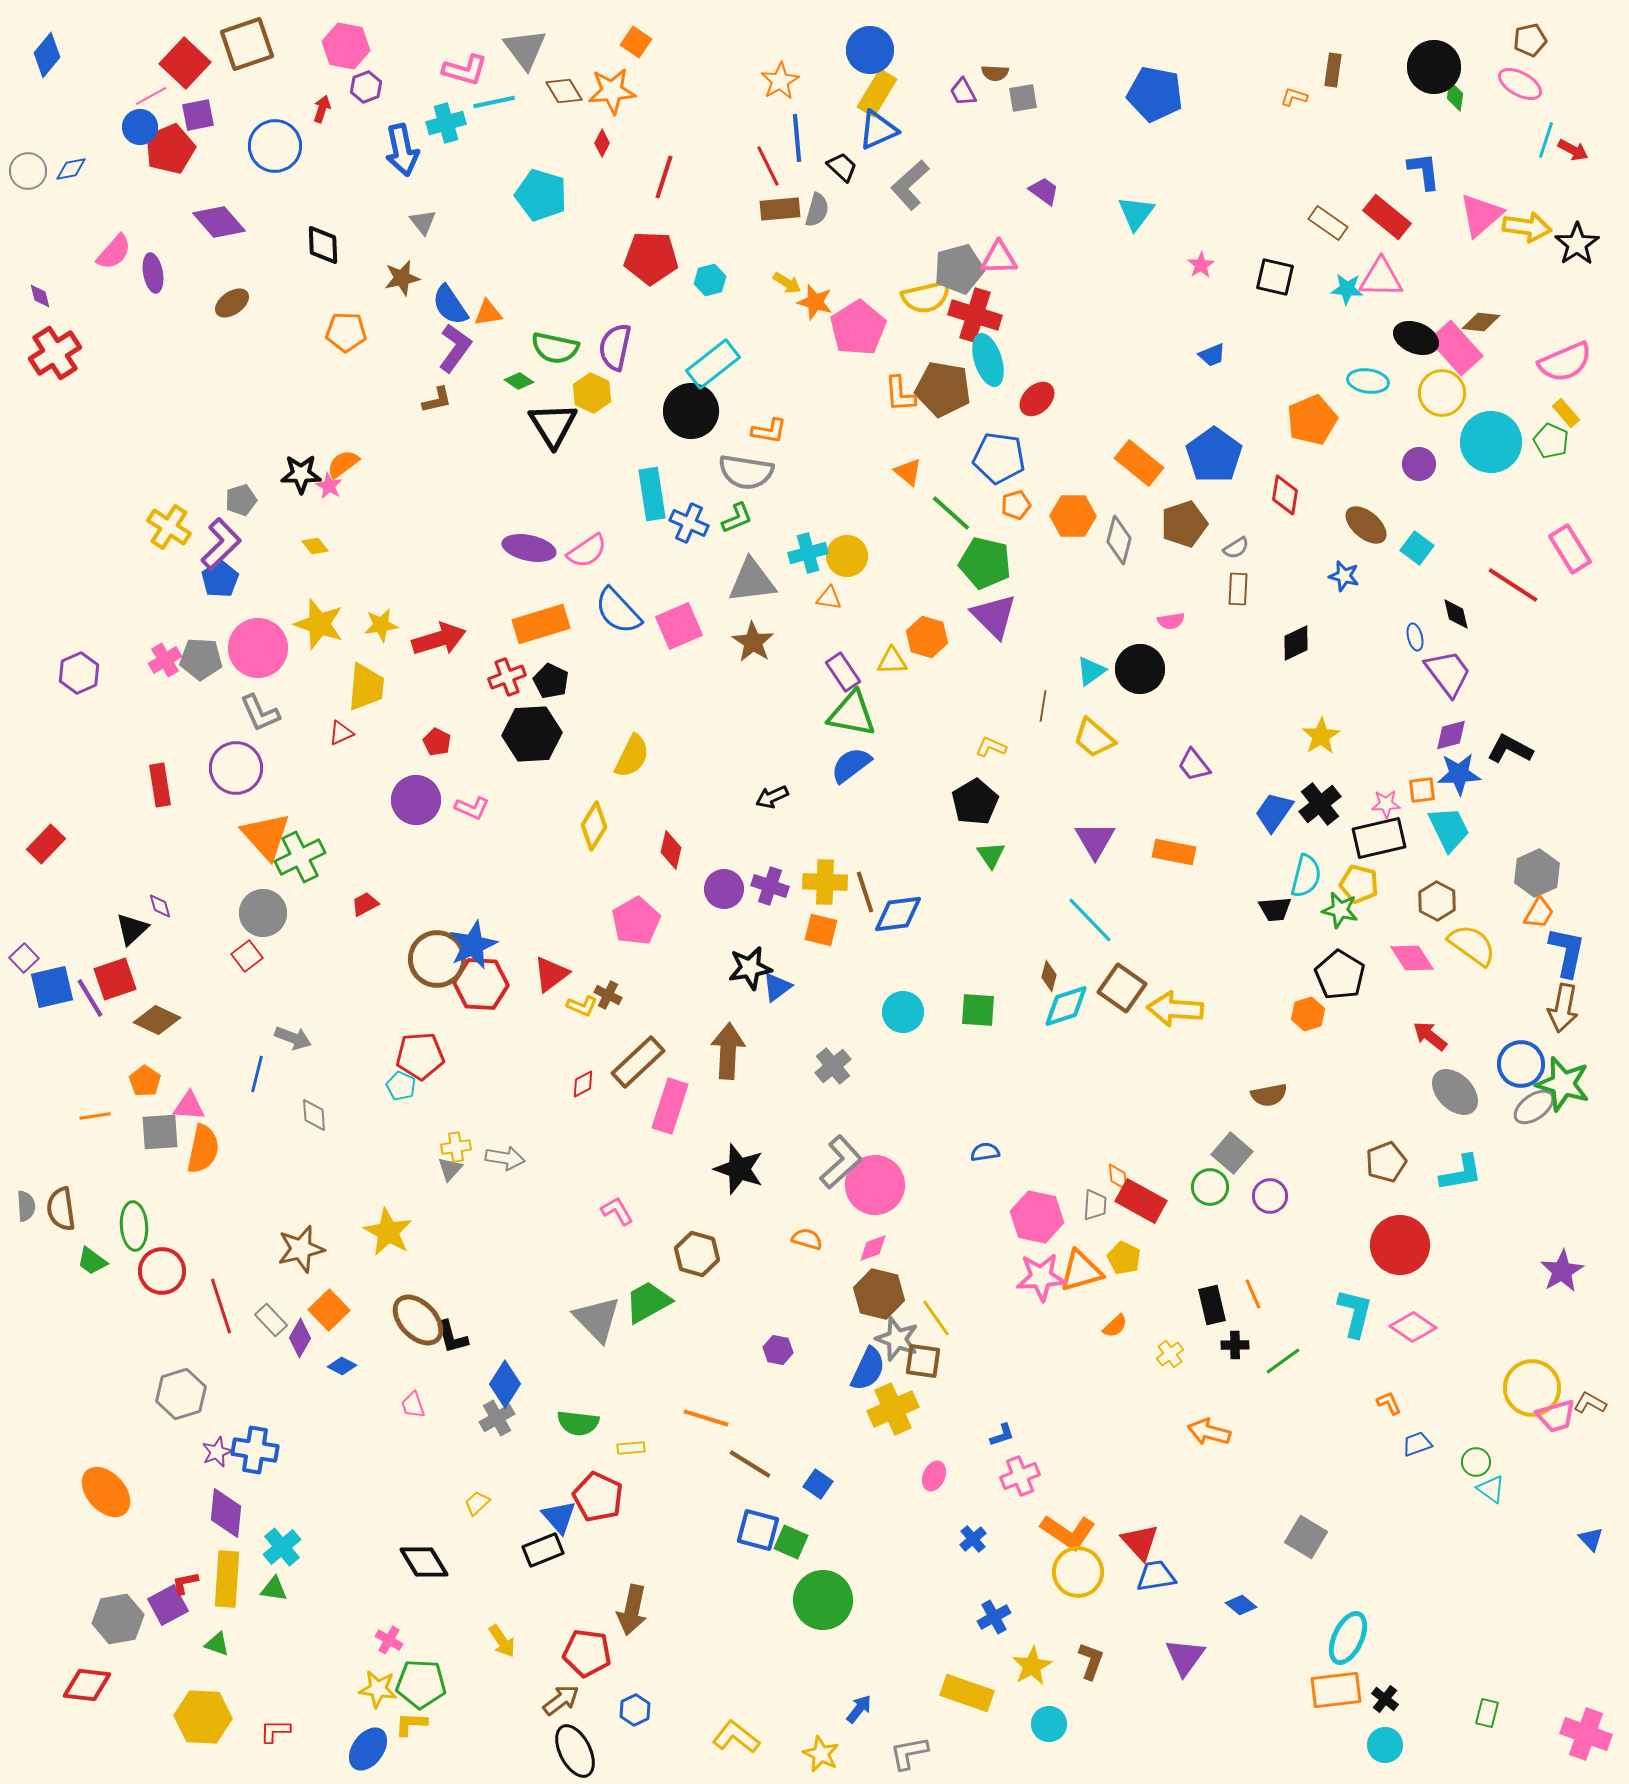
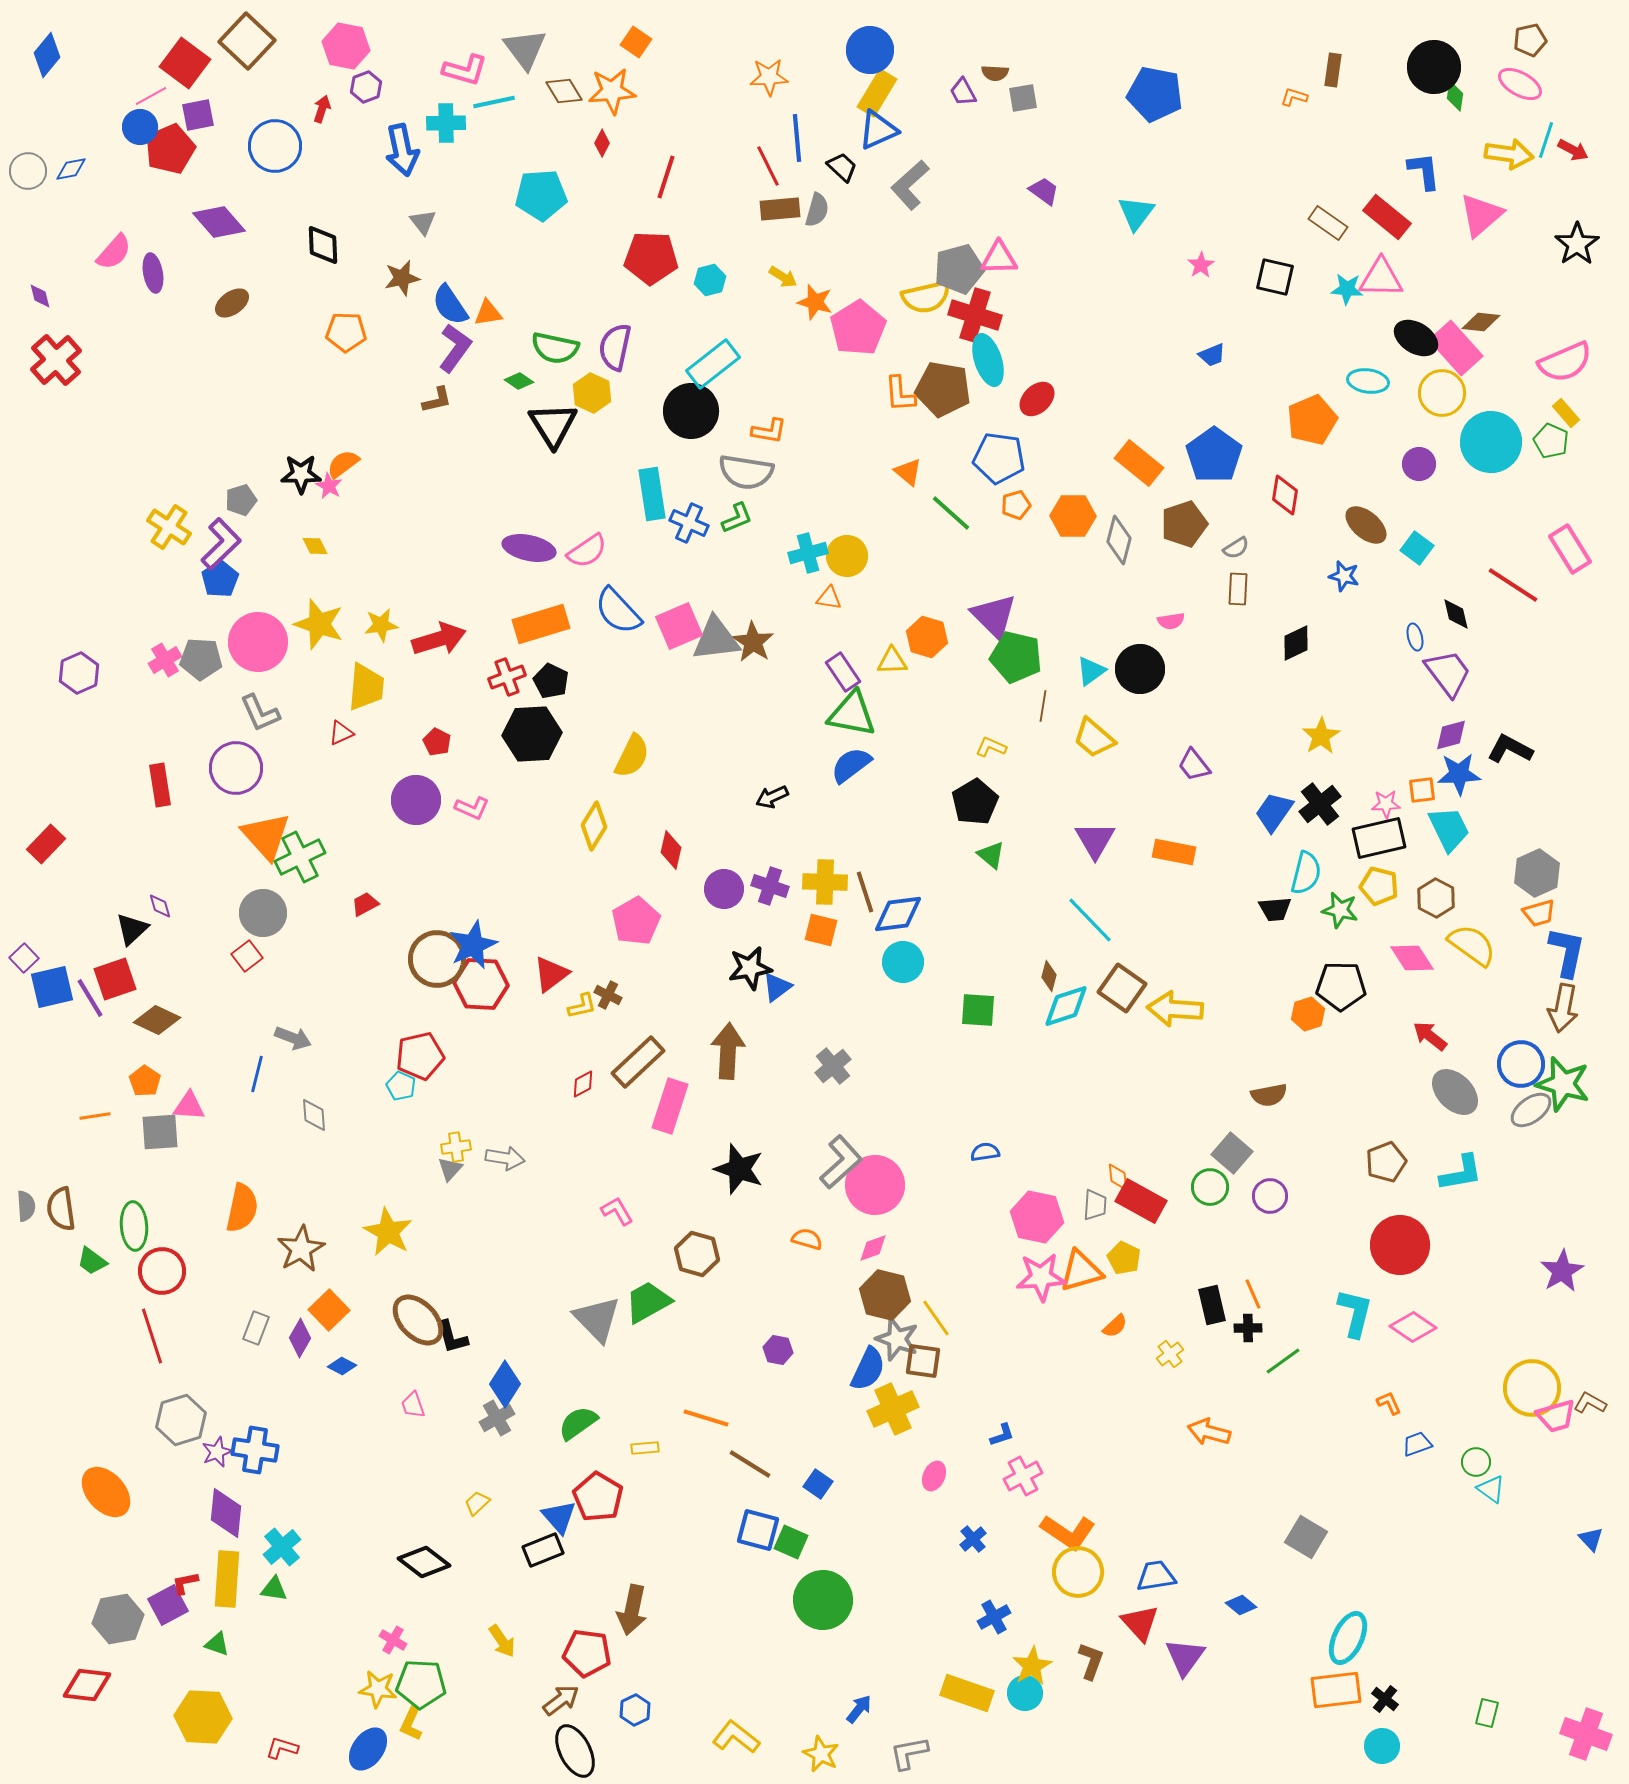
brown square at (247, 44): moved 3 px up; rotated 28 degrees counterclockwise
red square at (185, 63): rotated 6 degrees counterclockwise
orange star at (780, 81): moved 11 px left, 4 px up; rotated 27 degrees clockwise
cyan cross at (446, 123): rotated 15 degrees clockwise
red line at (664, 177): moved 2 px right
cyan pentagon at (541, 195): rotated 21 degrees counterclockwise
yellow arrow at (1527, 227): moved 18 px left, 73 px up
yellow arrow at (787, 283): moved 4 px left, 6 px up
black ellipse at (1416, 338): rotated 9 degrees clockwise
red cross at (55, 353): moved 1 px right, 7 px down; rotated 9 degrees counterclockwise
yellow diamond at (315, 546): rotated 12 degrees clockwise
green pentagon at (985, 563): moved 31 px right, 94 px down
gray triangle at (752, 581): moved 36 px left, 58 px down
pink circle at (258, 648): moved 6 px up
green triangle at (991, 855): rotated 16 degrees counterclockwise
cyan semicircle at (1306, 876): moved 3 px up
yellow pentagon at (1359, 884): moved 20 px right, 2 px down
brown hexagon at (1437, 901): moved 1 px left, 3 px up
orange trapezoid at (1539, 913): rotated 44 degrees clockwise
black pentagon at (1340, 975): moved 1 px right, 11 px down; rotated 30 degrees counterclockwise
yellow L-shape at (582, 1006): rotated 36 degrees counterclockwise
cyan circle at (903, 1012): moved 50 px up
red pentagon at (420, 1056): rotated 9 degrees counterclockwise
gray ellipse at (1534, 1107): moved 3 px left, 3 px down
orange semicircle at (203, 1149): moved 39 px right, 59 px down
brown star at (301, 1249): rotated 15 degrees counterclockwise
brown hexagon at (879, 1294): moved 6 px right, 1 px down
red line at (221, 1306): moved 69 px left, 30 px down
gray rectangle at (271, 1320): moved 15 px left, 8 px down; rotated 64 degrees clockwise
black cross at (1235, 1345): moved 13 px right, 17 px up
gray hexagon at (181, 1394): moved 26 px down
green semicircle at (578, 1423): rotated 138 degrees clockwise
yellow rectangle at (631, 1448): moved 14 px right
pink cross at (1020, 1476): moved 3 px right; rotated 6 degrees counterclockwise
red pentagon at (598, 1497): rotated 6 degrees clockwise
red triangle at (1140, 1542): moved 81 px down
black diamond at (424, 1562): rotated 21 degrees counterclockwise
pink cross at (389, 1640): moved 4 px right
yellow L-shape at (411, 1724): rotated 68 degrees counterclockwise
cyan circle at (1049, 1724): moved 24 px left, 31 px up
red L-shape at (275, 1731): moved 7 px right, 17 px down; rotated 16 degrees clockwise
cyan circle at (1385, 1745): moved 3 px left, 1 px down
